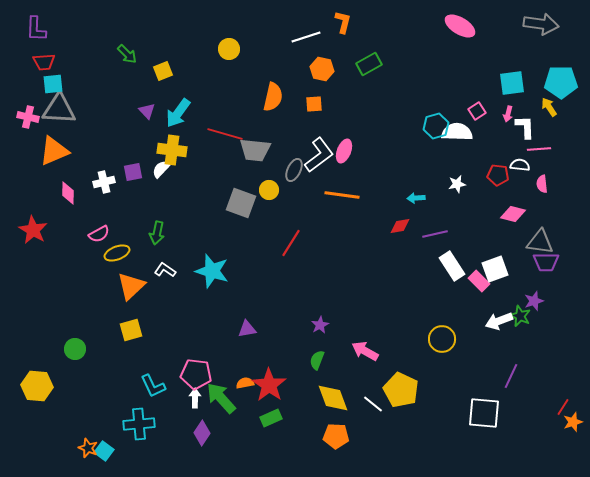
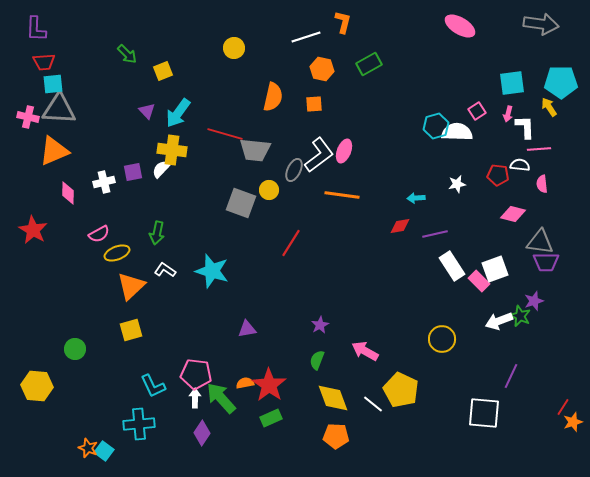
yellow circle at (229, 49): moved 5 px right, 1 px up
